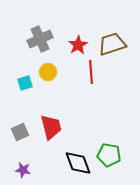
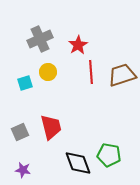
brown trapezoid: moved 10 px right, 31 px down
